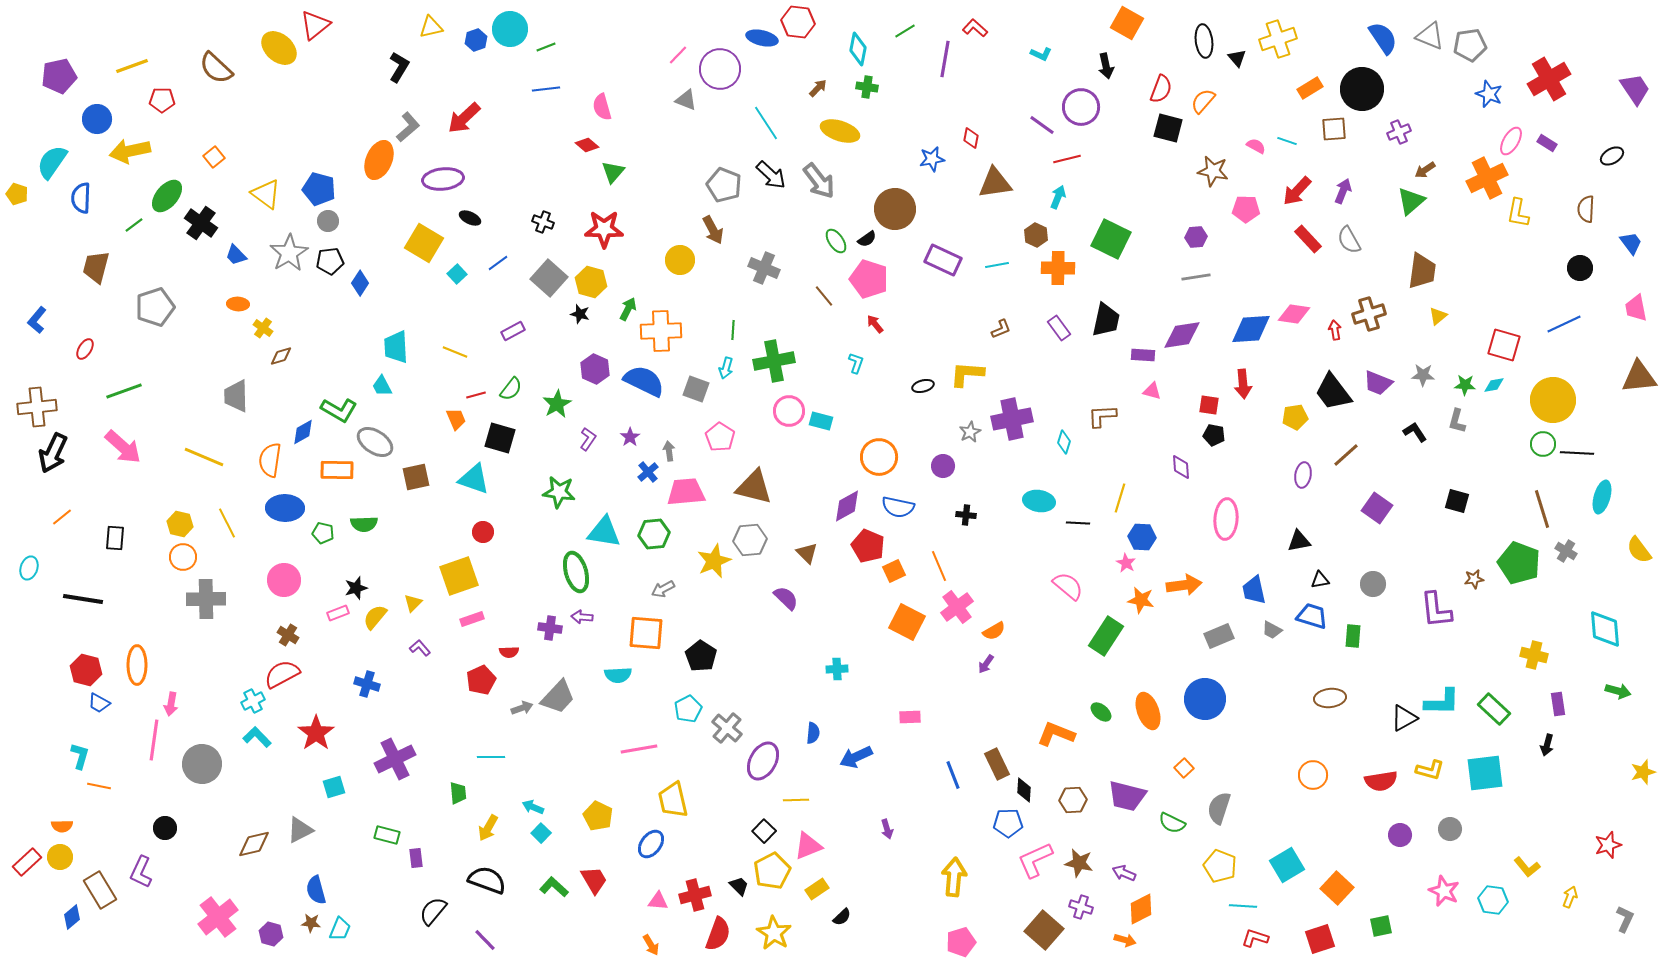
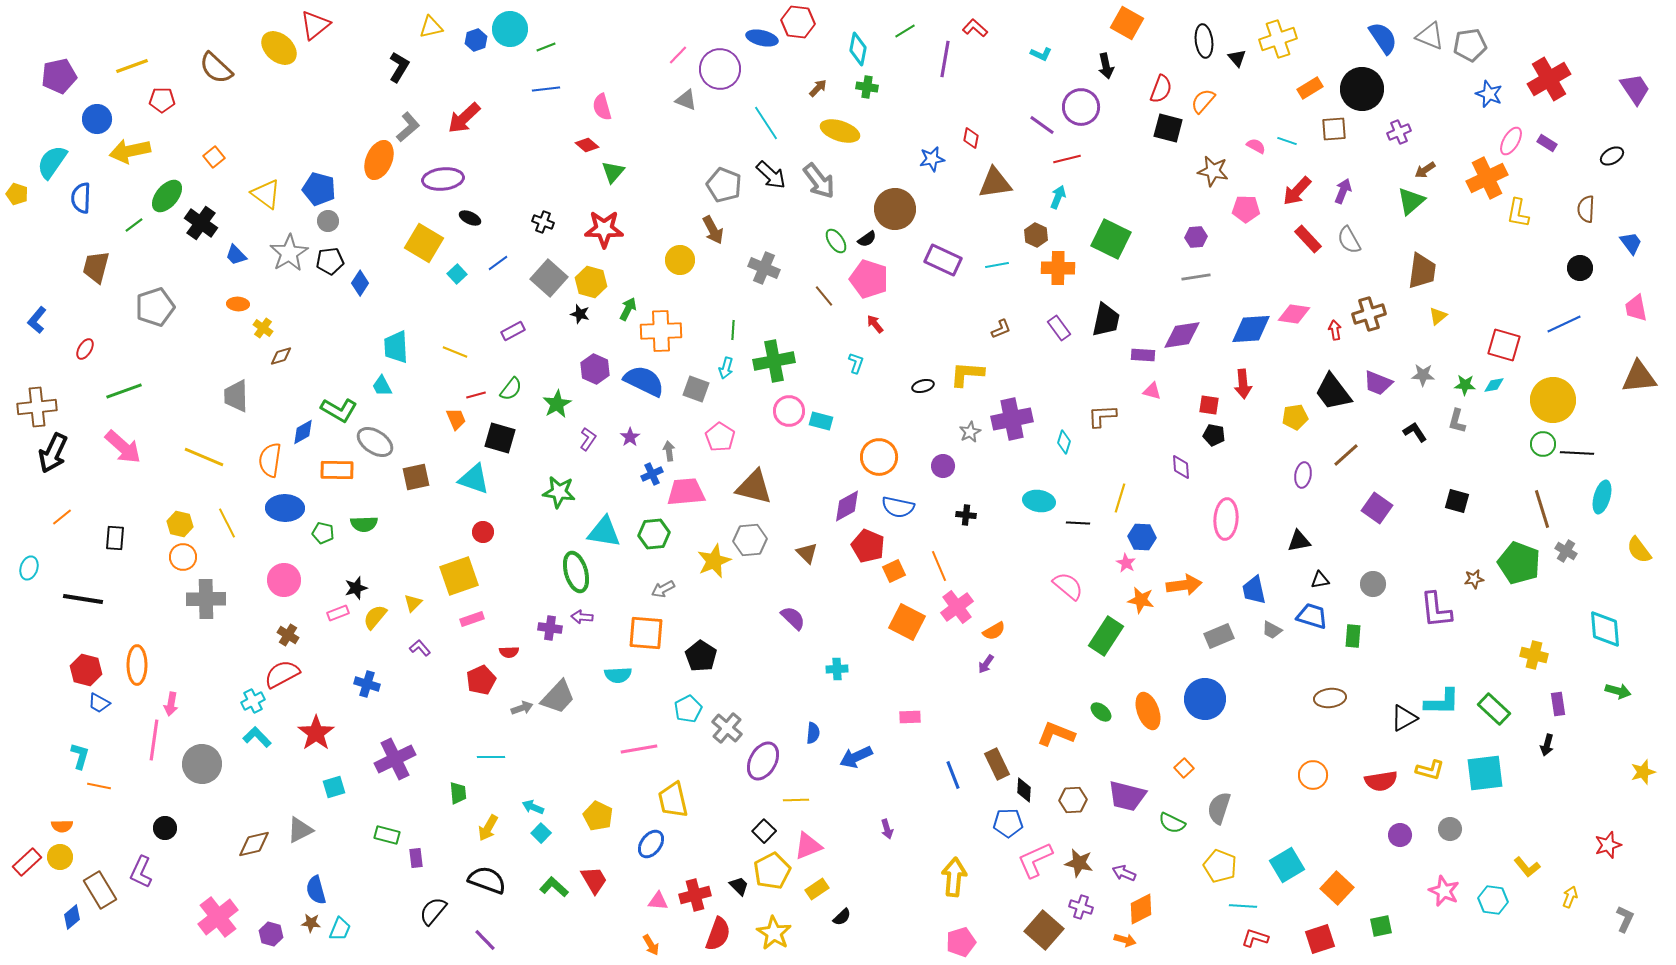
blue cross at (648, 472): moved 4 px right, 2 px down; rotated 15 degrees clockwise
purple semicircle at (786, 598): moved 7 px right, 20 px down
